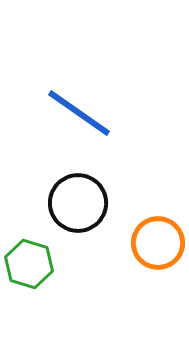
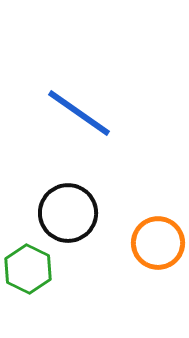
black circle: moved 10 px left, 10 px down
green hexagon: moved 1 px left, 5 px down; rotated 9 degrees clockwise
